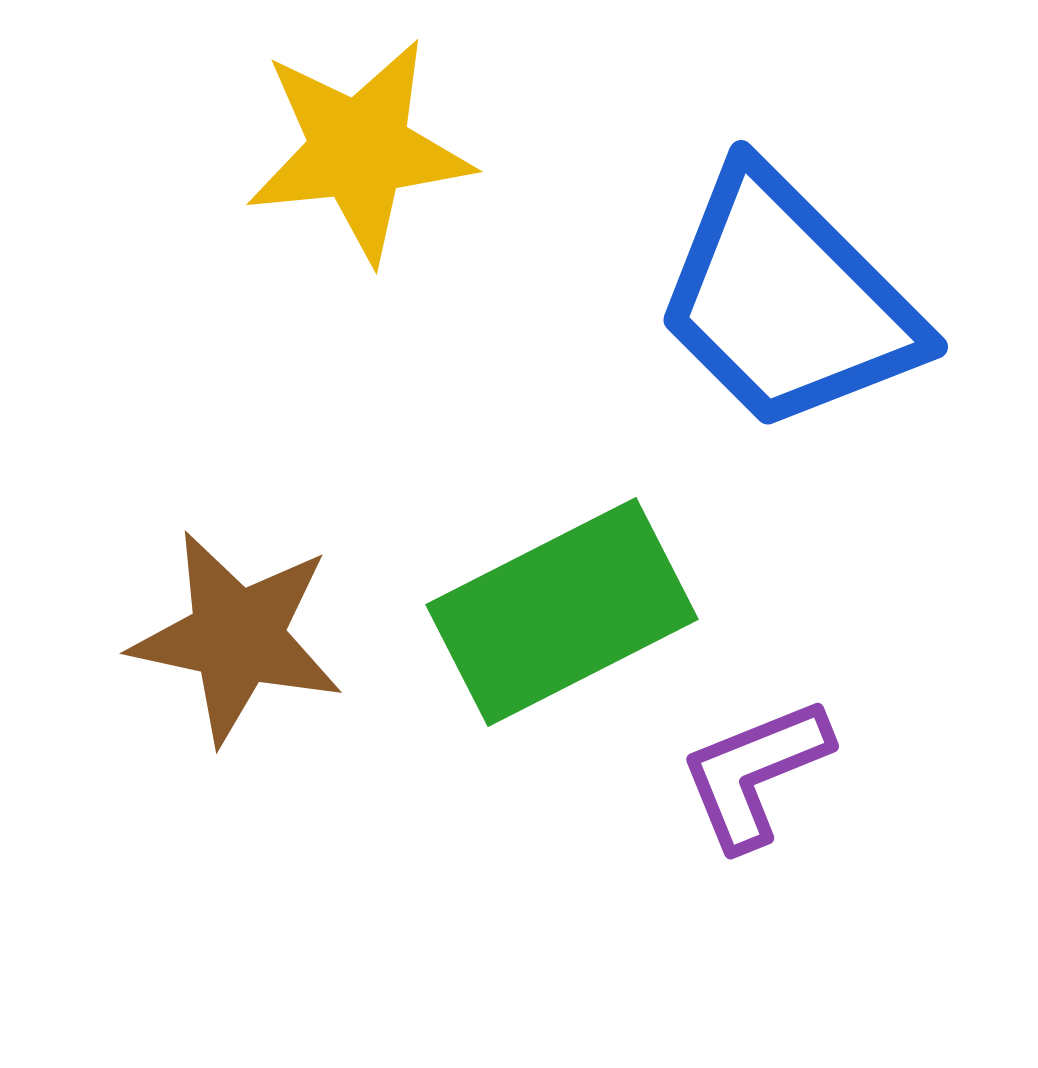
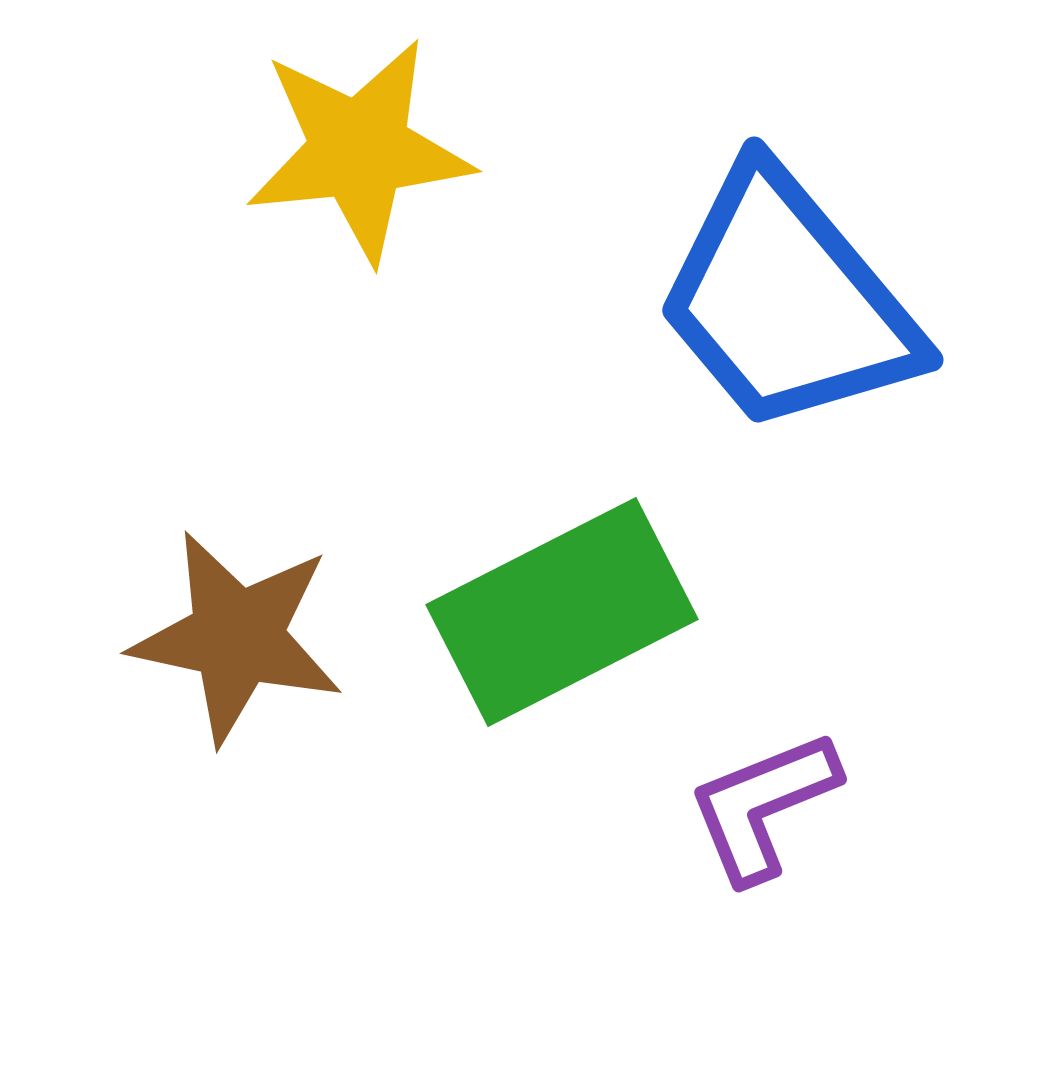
blue trapezoid: rotated 5 degrees clockwise
purple L-shape: moved 8 px right, 33 px down
